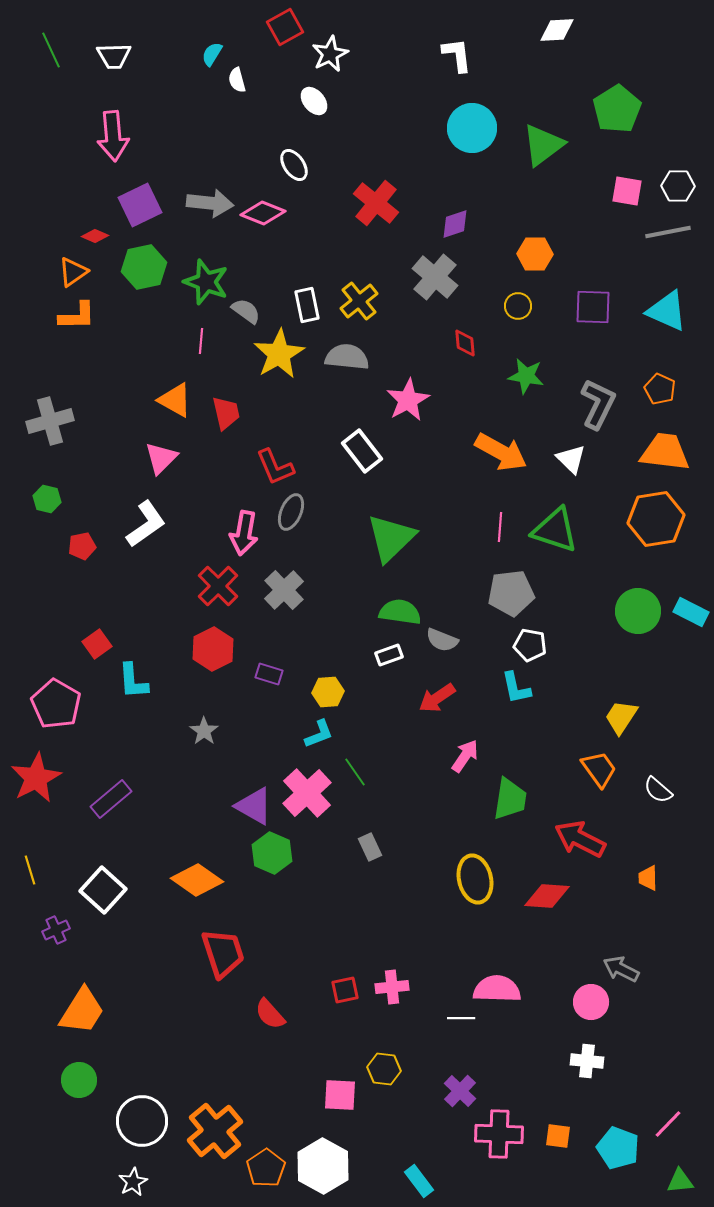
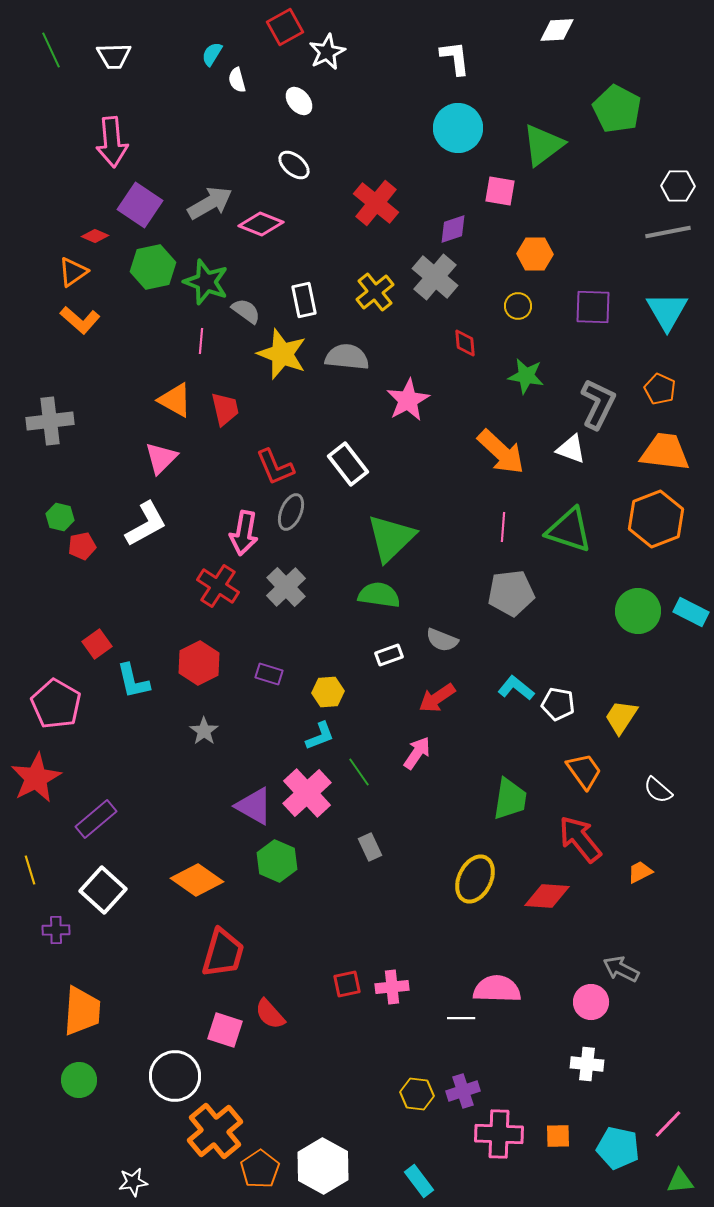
white star at (330, 54): moved 3 px left, 2 px up
white L-shape at (457, 55): moved 2 px left, 3 px down
white ellipse at (314, 101): moved 15 px left
green pentagon at (617, 109): rotated 12 degrees counterclockwise
cyan circle at (472, 128): moved 14 px left
pink arrow at (113, 136): moved 1 px left, 6 px down
white ellipse at (294, 165): rotated 16 degrees counterclockwise
pink square at (627, 191): moved 127 px left
gray arrow at (210, 203): rotated 36 degrees counterclockwise
purple square at (140, 205): rotated 30 degrees counterclockwise
pink diamond at (263, 213): moved 2 px left, 11 px down
purple diamond at (455, 224): moved 2 px left, 5 px down
green hexagon at (144, 267): moved 9 px right
yellow cross at (359, 301): moved 16 px right, 9 px up
white rectangle at (307, 305): moved 3 px left, 5 px up
cyan triangle at (667, 311): rotated 36 degrees clockwise
orange L-shape at (77, 316): moved 3 px right, 4 px down; rotated 42 degrees clockwise
yellow star at (279, 354): moved 3 px right; rotated 21 degrees counterclockwise
red trapezoid at (226, 413): moved 1 px left, 4 px up
gray cross at (50, 421): rotated 9 degrees clockwise
white rectangle at (362, 451): moved 14 px left, 13 px down
orange arrow at (501, 452): rotated 14 degrees clockwise
white triangle at (571, 459): moved 10 px up; rotated 24 degrees counterclockwise
green hexagon at (47, 499): moved 13 px right, 18 px down
orange hexagon at (656, 519): rotated 12 degrees counterclockwise
white L-shape at (146, 524): rotated 6 degrees clockwise
pink line at (500, 527): moved 3 px right
green triangle at (555, 530): moved 14 px right
red cross at (218, 586): rotated 12 degrees counterclockwise
gray cross at (284, 590): moved 2 px right, 3 px up
green semicircle at (400, 612): moved 21 px left, 17 px up
white pentagon at (530, 645): moved 28 px right, 59 px down
red hexagon at (213, 649): moved 14 px left, 14 px down
cyan L-shape at (133, 681): rotated 9 degrees counterclockwise
cyan L-shape at (516, 688): rotated 141 degrees clockwise
cyan L-shape at (319, 734): moved 1 px right, 2 px down
pink arrow at (465, 756): moved 48 px left, 3 px up
orange trapezoid at (599, 769): moved 15 px left, 2 px down
green line at (355, 772): moved 4 px right
purple rectangle at (111, 799): moved 15 px left, 20 px down
red arrow at (580, 839): rotated 24 degrees clockwise
green hexagon at (272, 853): moved 5 px right, 8 px down
orange trapezoid at (648, 878): moved 8 px left, 6 px up; rotated 64 degrees clockwise
yellow ellipse at (475, 879): rotated 39 degrees clockwise
purple cross at (56, 930): rotated 24 degrees clockwise
red trapezoid at (223, 953): rotated 34 degrees clockwise
red square at (345, 990): moved 2 px right, 6 px up
orange trapezoid at (82, 1011): rotated 28 degrees counterclockwise
white cross at (587, 1061): moved 3 px down
yellow hexagon at (384, 1069): moved 33 px right, 25 px down
purple cross at (460, 1091): moved 3 px right; rotated 28 degrees clockwise
pink square at (340, 1095): moved 115 px left, 65 px up; rotated 15 degrees clockwise
white circle at (142, 1121): moved 33 px right, 45 px up
orange square at (558, 1136): rotated 8 degrees counterclockwise
cyan pentagon at (618, 1148): rotated 9 degrees counterclockwise
orange pentagon at (266, 1168): moved 6 px left, 1 px down
white star at (133, 1182): rotated 20 degrees clockwise
